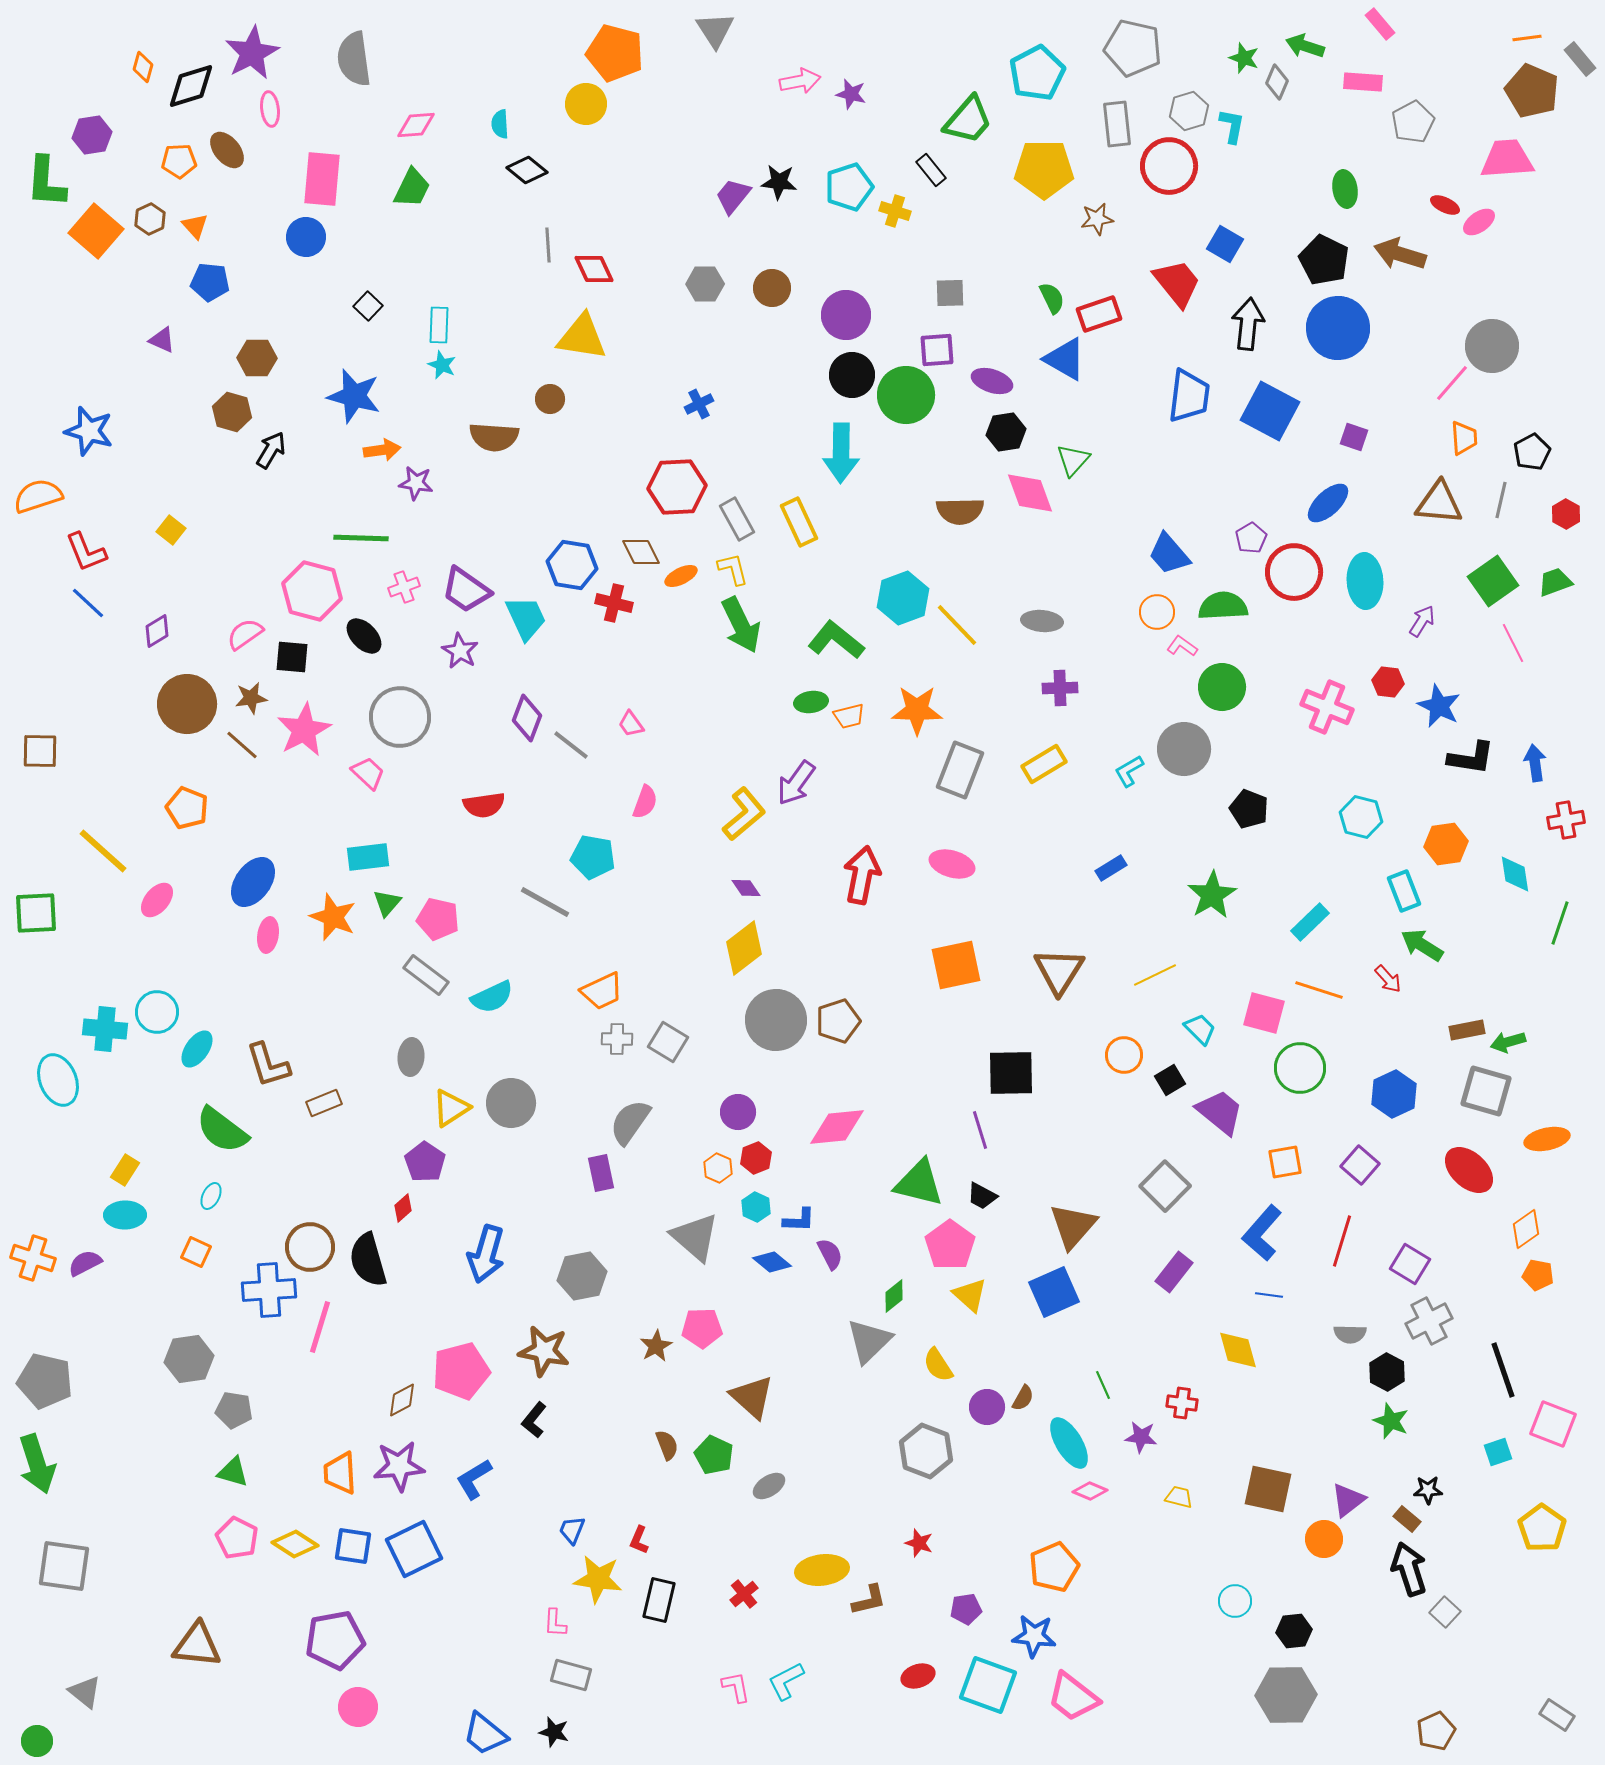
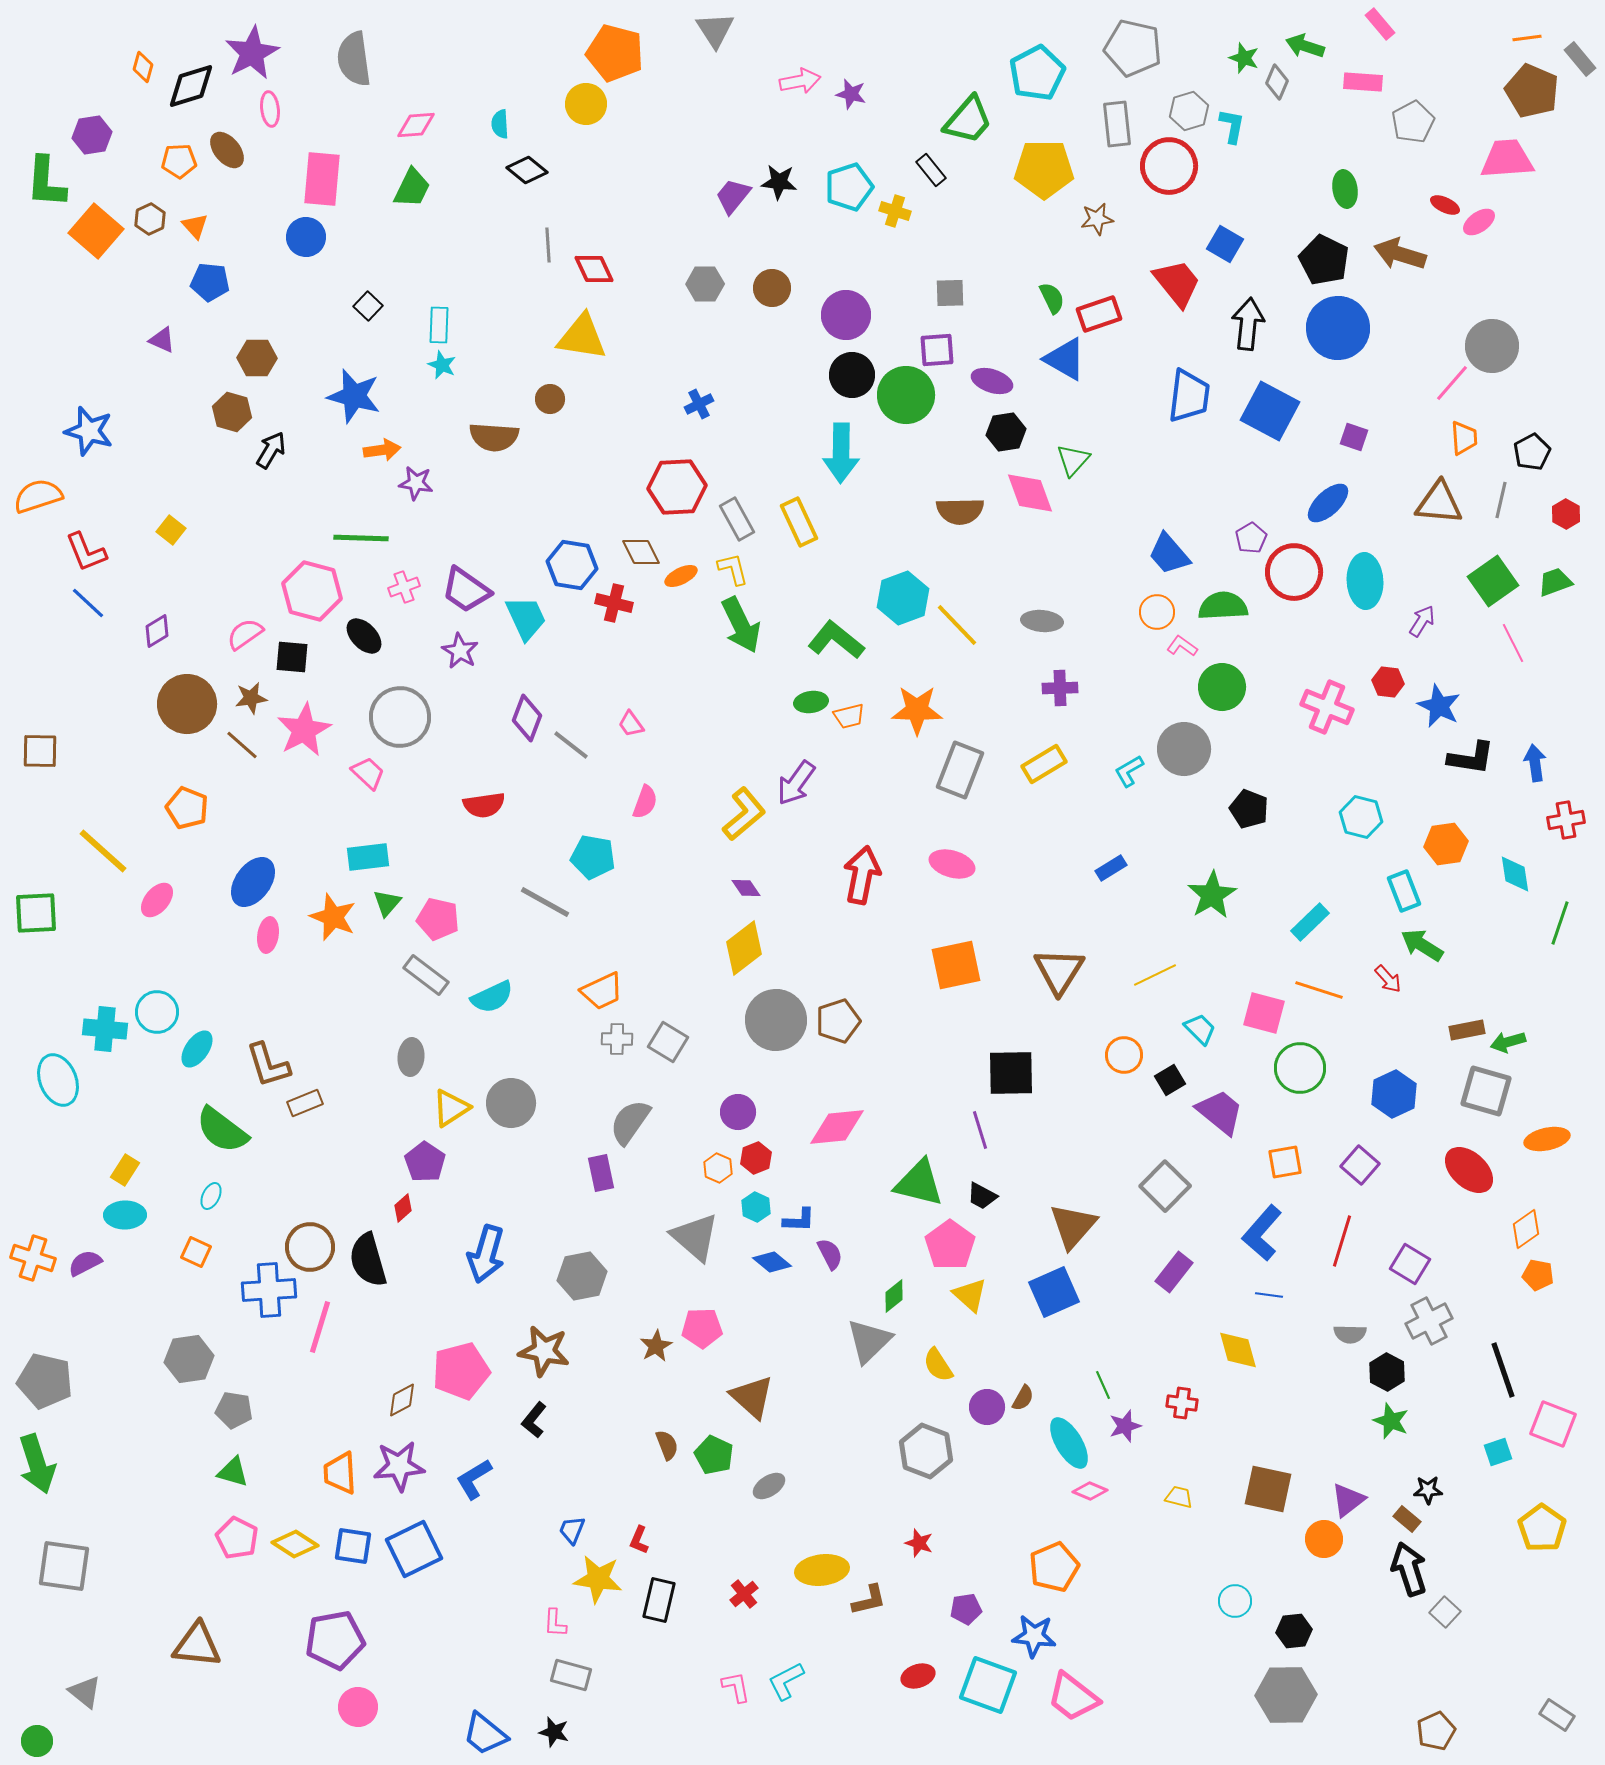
brown rectangle at (324, 1103): moved 19 px left
purple star at (1141, 1437): moved 16 px left, 11 px up; rotated 24 degrees counterclockwise
